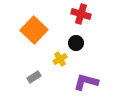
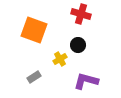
orange square: rotated 24 degrees counterclockwise
black circle: moved 2 px right, 2 px down
purple L-shape: moved 1 px up
